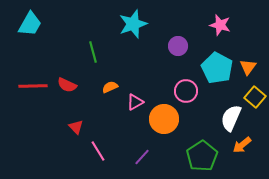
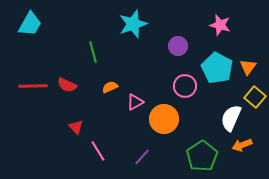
pink circle: moved 1 px left, 5 px up
orange arrow: rotated 18 degrees clockwise
